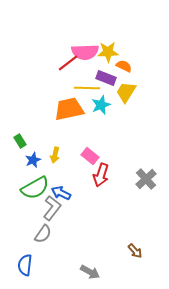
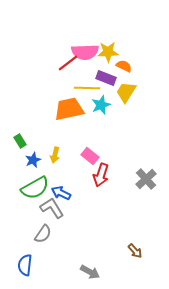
gray L-shape: rotated 70 degrees counterclockwise
